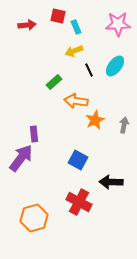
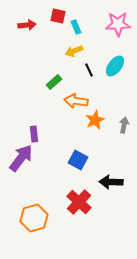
red cross: rotated 15 degrees clockwise
